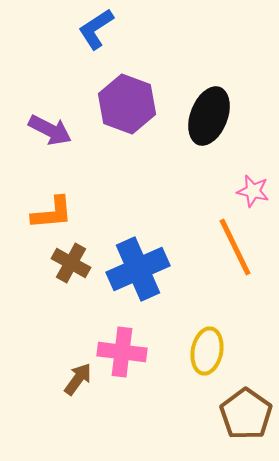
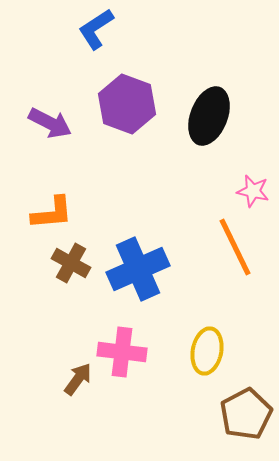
purple arrow: moved 7 px up
brown pentagon: rotated 9 degrees clockwise
